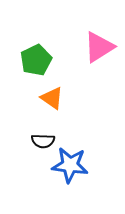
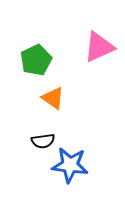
pink triangle: rotated 8 degrees clockwise
orange triangle: moved 1 px right
black semicircle: rotated 10 degrees counterclockwise
